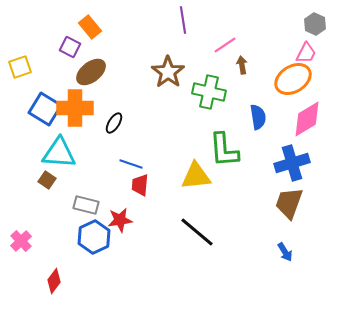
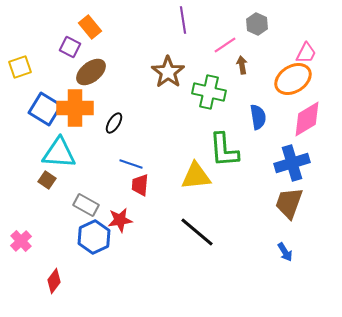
gray hexagon: moved 58 px left
gray rectangle: rotated 15 degrees clockwise
